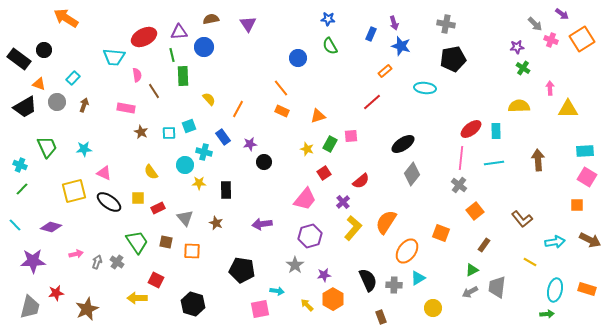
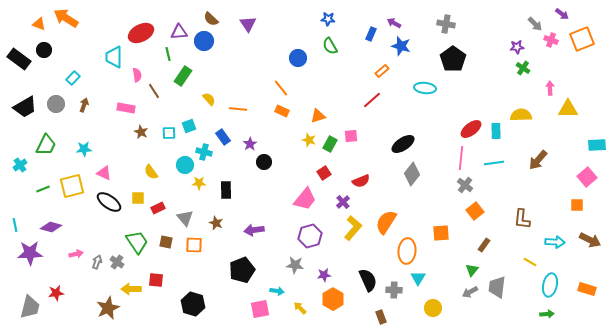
brown semicircle at (211, 19): rotated 126 degrees counterclockwise
purple arrow at (394, 23): rotated 136 degrees clockwise
red ellipse at (144, 37): moved 3 px left, 4 px up
orange square at (582, 39): rotated 10 degrees clockwise
blue circle at (204, 47): moved 6 px up
green line at (172, 55): moved 4 px left, 1 px up
cyan trapezoid at (114, 57): rotated 85 degrees clockwise
black pentagon at (453, 59): rotated 25 degrees counterclockwise
orange rectangle at (385, 71): moved 3 px left
green rectangle at (183, 76): rotated 36 degrees clockwise
orange triangle at (39, 84): moved 60 px up
gray circle at (57, 102): moved 1 px left, 2 px down
red line at (372, 102): moved 2 px up
yellow semicircle at (519, 106): moved 2 px right, 9 px down
orange line at (238, 109): rotated 66 degrees clockwise
purple star at (250, 144): rotated 24 degrees counterclockwise
green trapezoid at (47, 147): moved 1 px left, 2 px up; rotated 50 degrees clockwise
yellow star at (307, 149): moved 2 px right, 9 px up
cyan rectangle at (585, 151): moved 12 px right, 6 px up
brown arrow at (538, 160): rotated 135 degrees counterclockwise
cyan cross at (20, 165): rotated 32 degrees clockwise
pink square at (587, 177): rotated 18 degrees clockwise
red semicircle at (361, 181): rotated 18 degrees clockwise
gray cross at (459, 185): moved 6 px right
green line at (22, 189): moved 21 px right; rotated 24 degrees clockwise
yellow square at (74, 191): moved 2 px left, 5 px up
brown L-shape at (522, 219): rotated 45 degrees clockwise
purple arrow at (262, 224): moved 8 px left, 6 px down
cyan line at (15, 225): rotated 32 degrees clockwise
orange square at (441, 233): rotated 24 degrees counterclockwise
cyan arrow at (555, 242): rotated 12 degrees clockwise
orange square at (192, 251): moved 2 px right, 6 px up
orange ellipse at (407, 251): rotated 30 degrees counterclockwise
purple star at (33, 261): moved 3 px left, 8 px up
gray star at (295, 265): rotated 30 degrees counterclockwise
black pentagon at (242, 270): rotated 30 degrees counterclockwise
green triangle at (472, 270): rotated 24 degrees counterclockwise
cyan triangle at (418, 278): rotated 28 degrees counterclockwise
red square at (156, 280): rotated 21 degrees counterclockwise
gray cross at (394, 285): moved 5 px down
cyan ellipse at (555, 290): moved 5 px left, 5 px up
yellow arrow at (137, 298): moved 6 px left, 9 px up
yellow arrow at (307, 305): moved 7 px left, 3 px down
brown star at (87, 309): moved 21 px right, 1 px up
